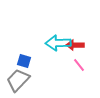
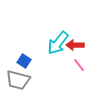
cyan arrow: rotated 50 degrees counterclockwise
blue square: rotated 16 degrees clockwise
gray trapezoid: rotated 120 degrees counterclockwise
